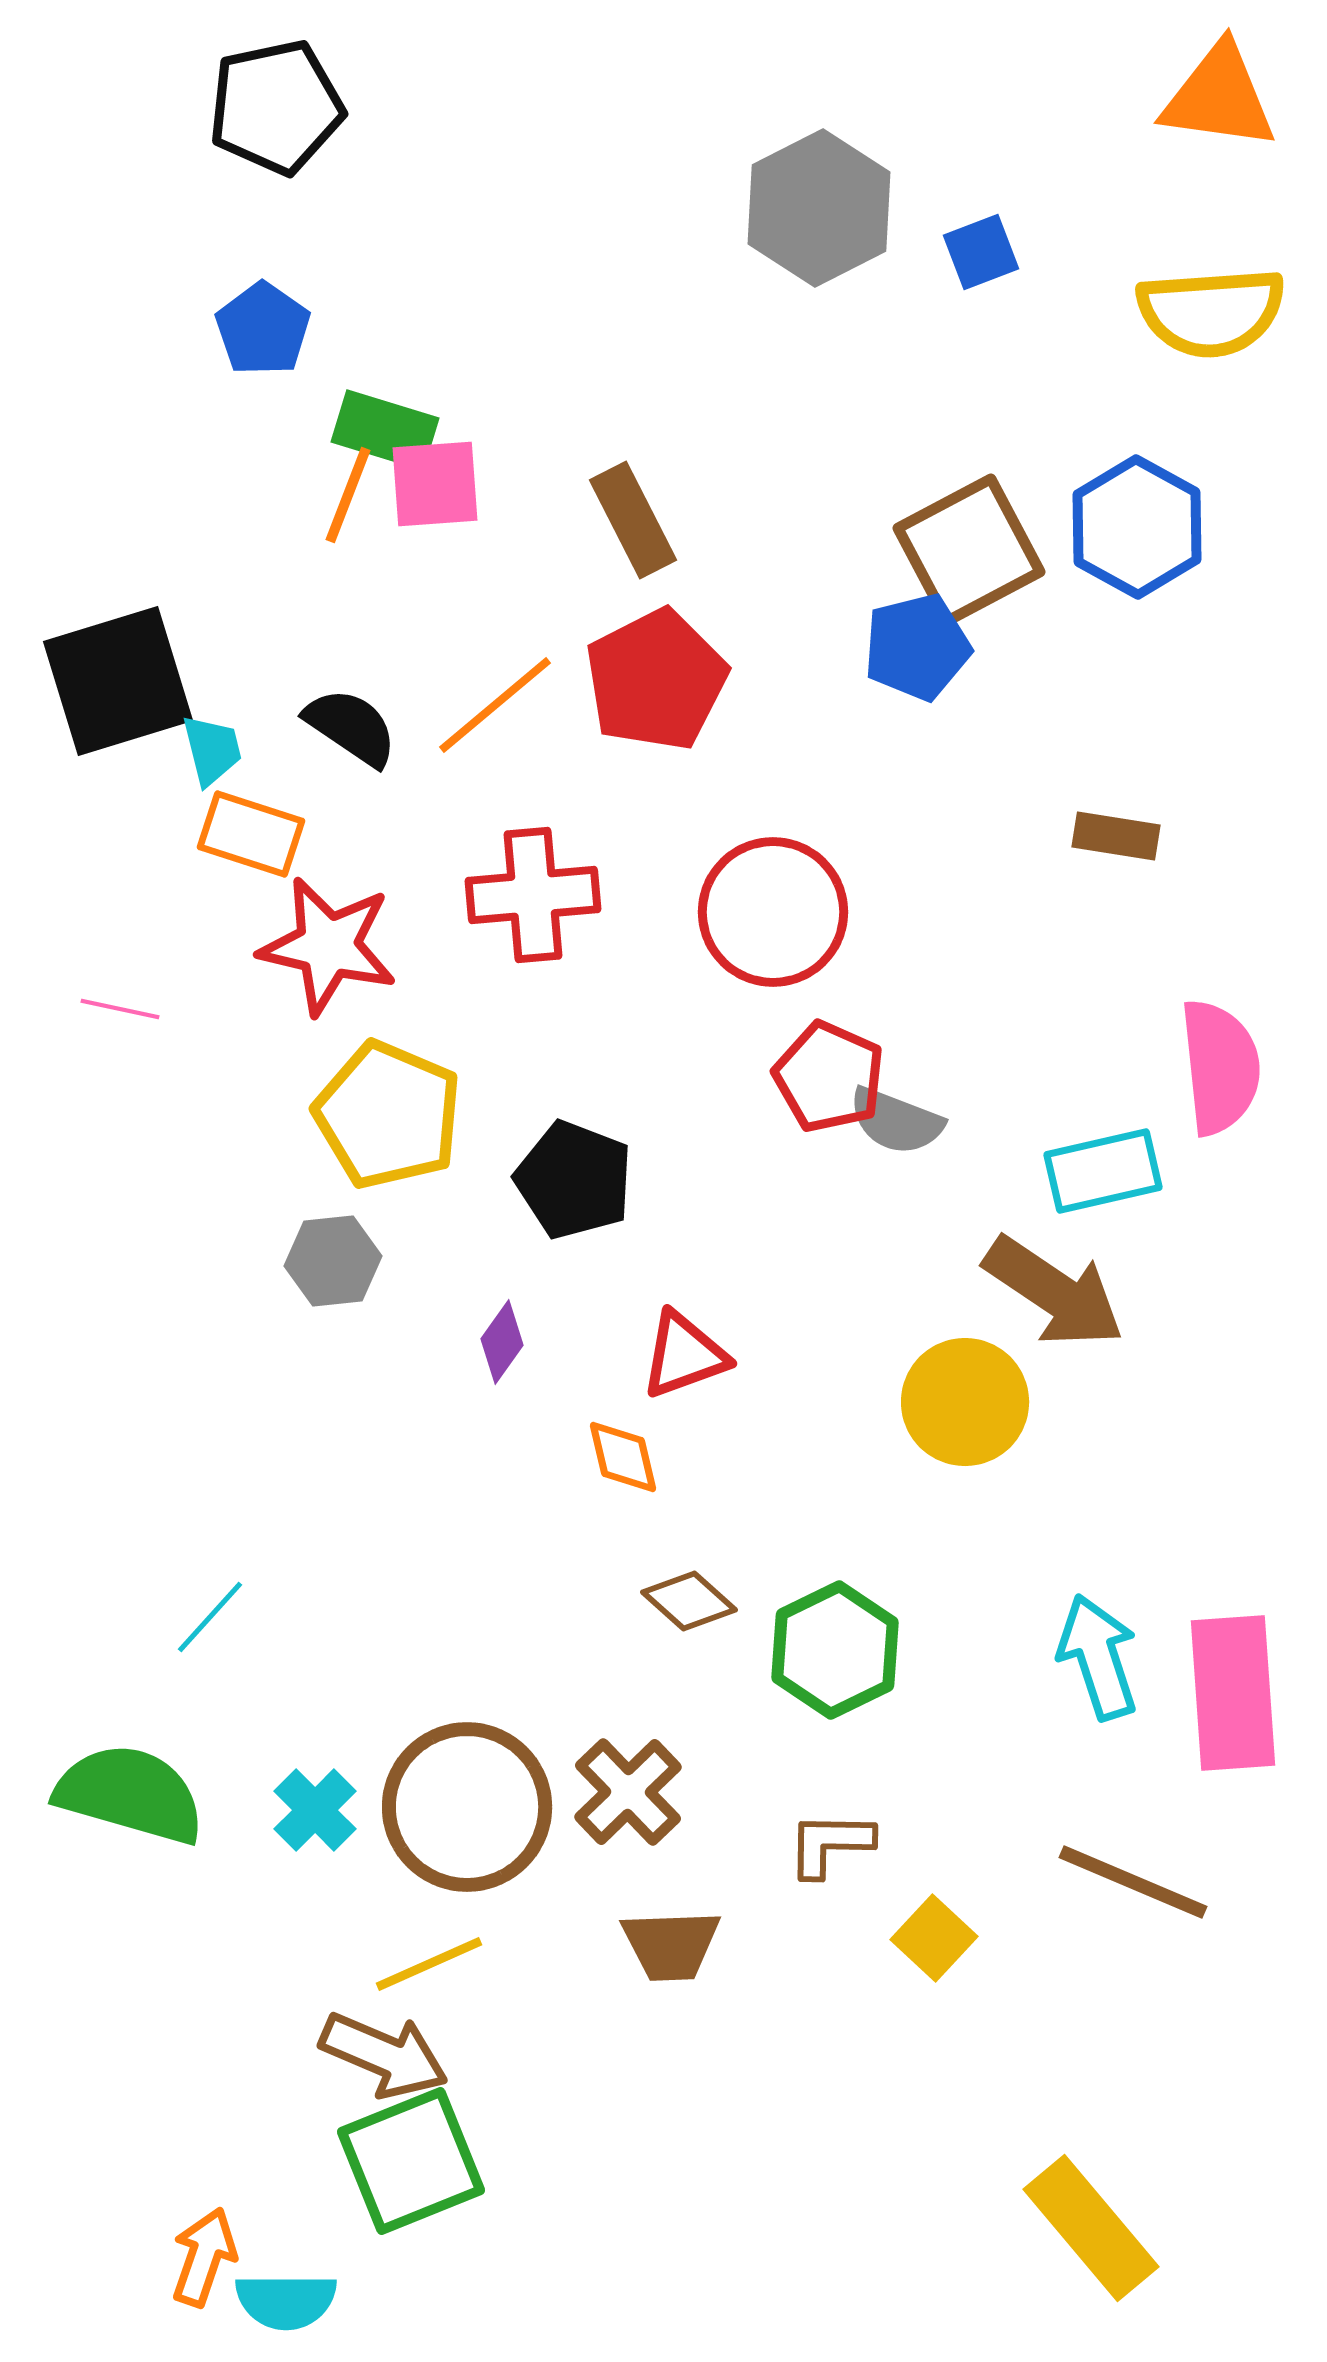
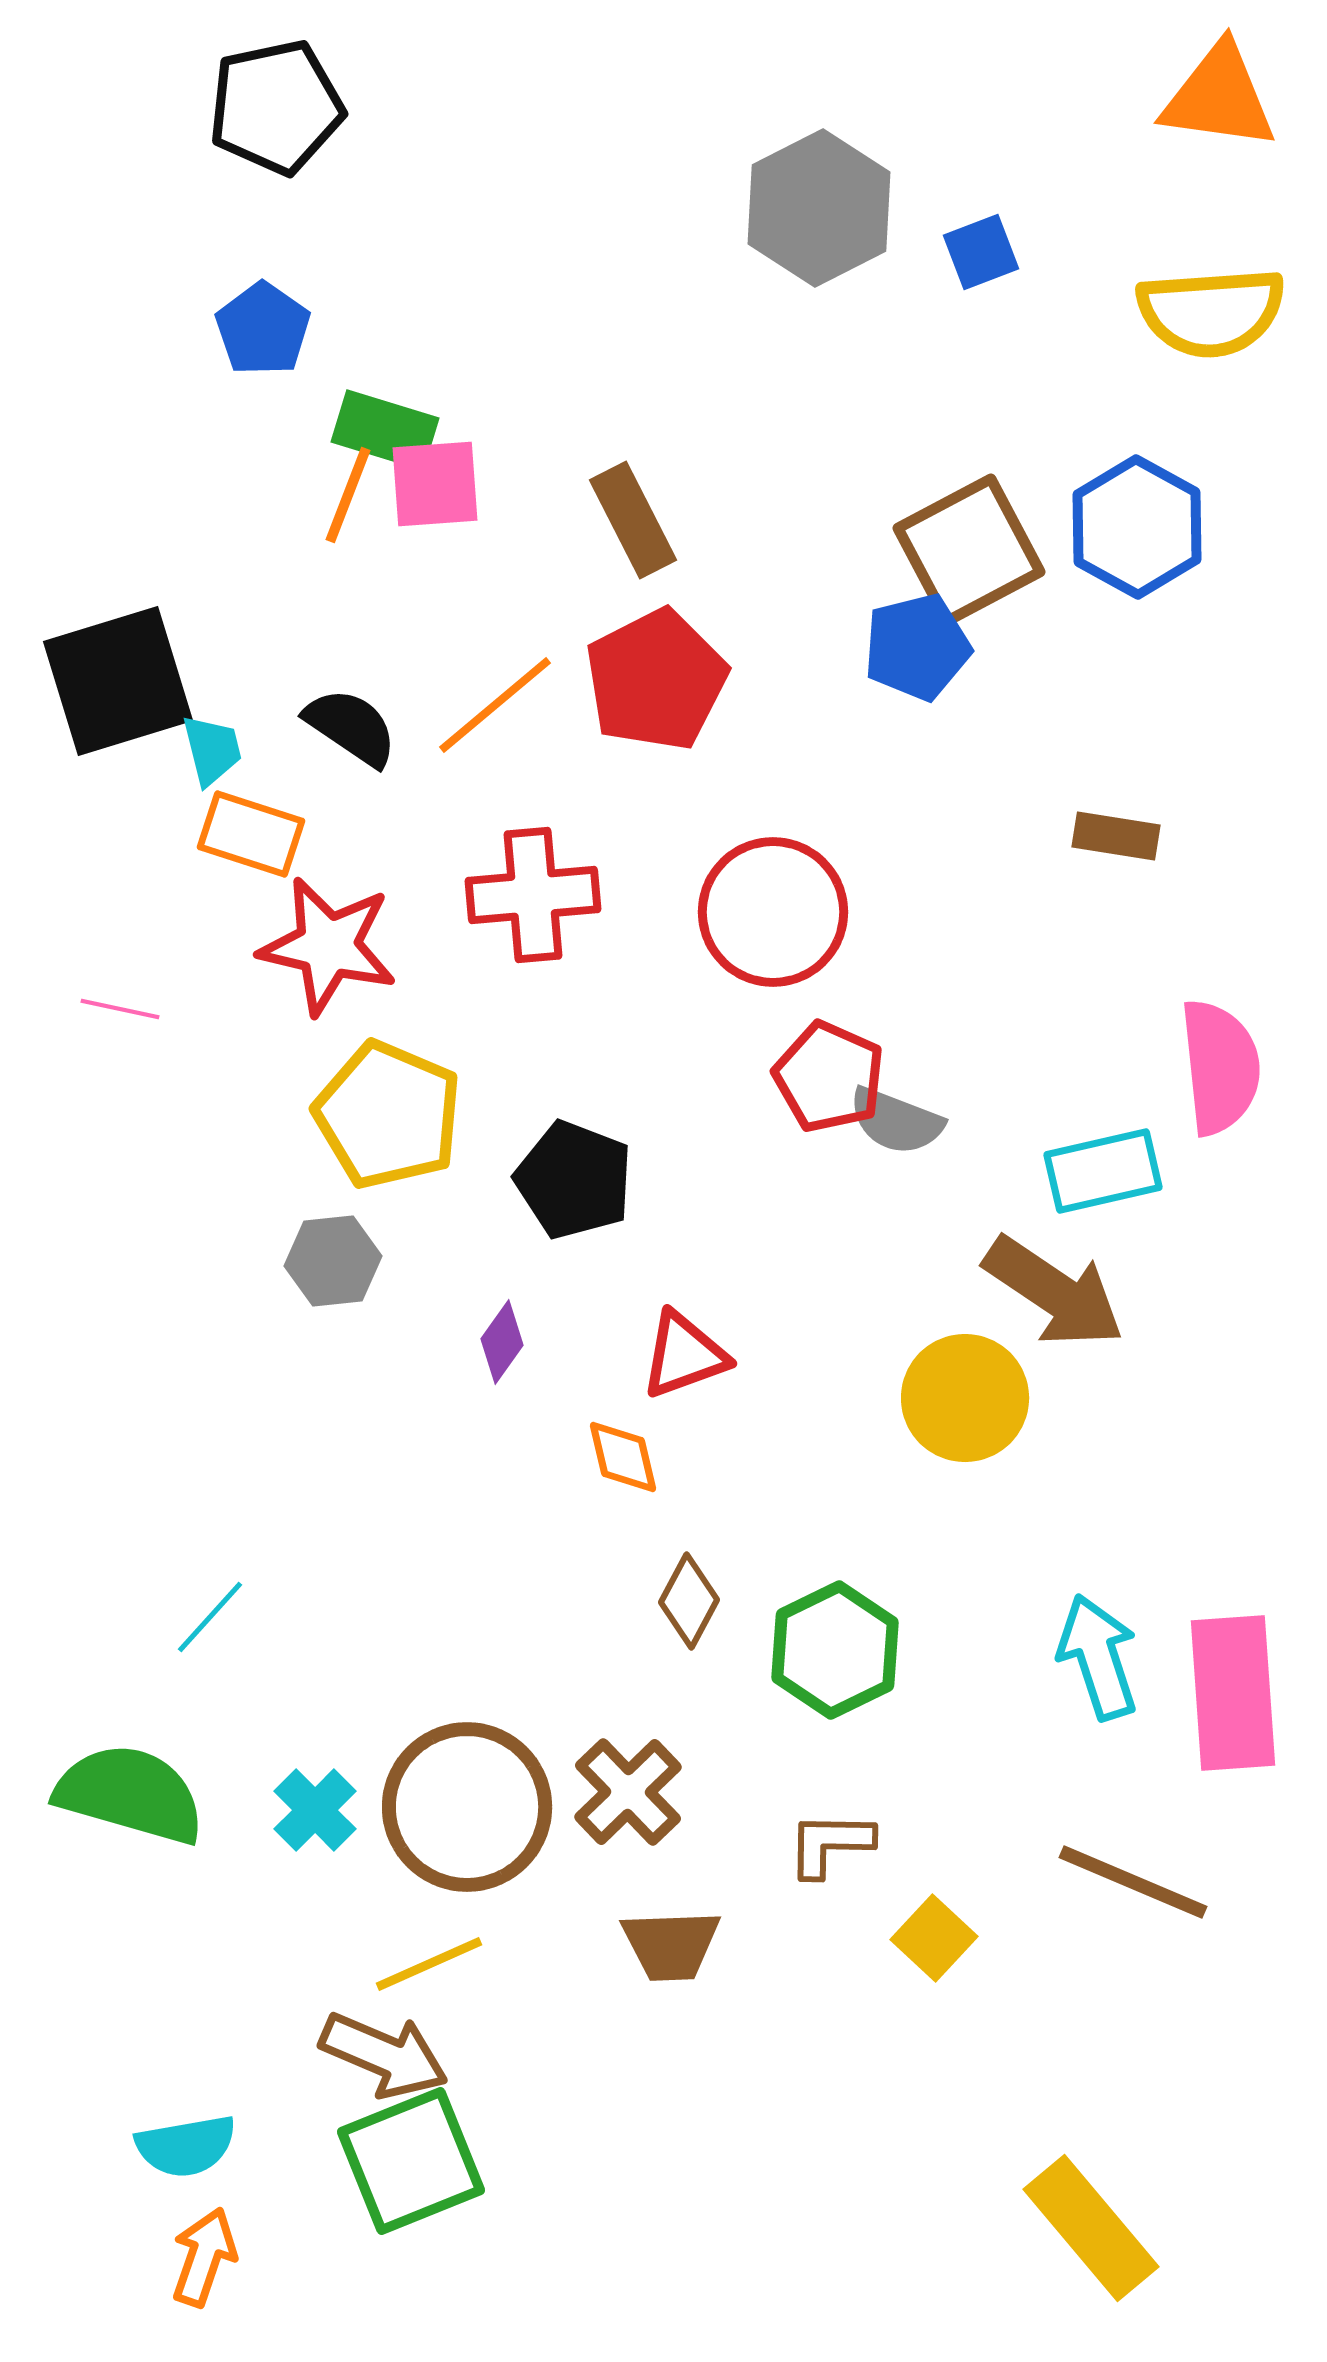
yellow circle at (965, 1402): moved 4 px up
brown diamond at (689, 1601): rotated 76 degrees clockwise
cyan semicircle at (286, 2301): moved 100 px left, 155 px up; rotated 10 degrees counterclockwise
